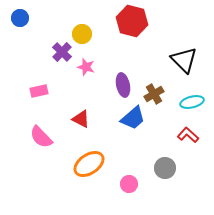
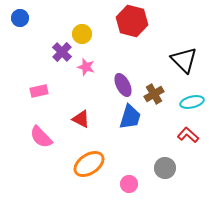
purple ellipse: rotated 15 degrees counterclockwise
blue trapezoid: moved 3 px left, 1 px up; rotated 32 degrees counterclockwise
